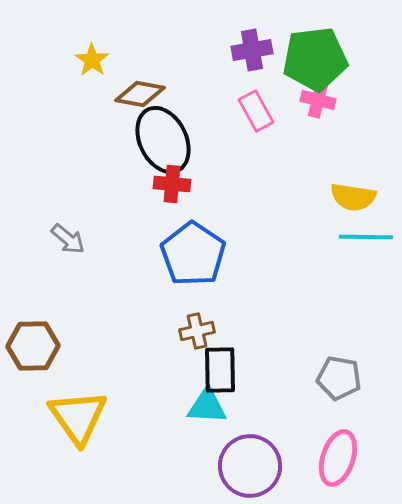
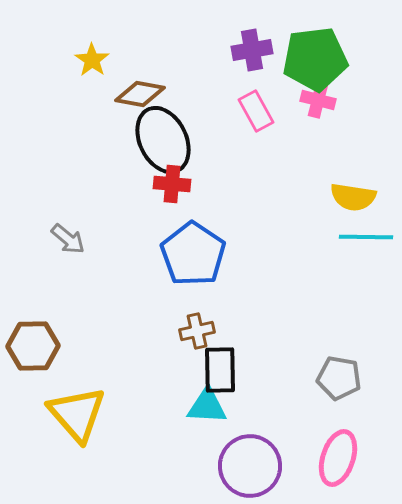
yellow triangle: moved 1 px left, 3 px up; rotated 6 degrees counterclockwise
